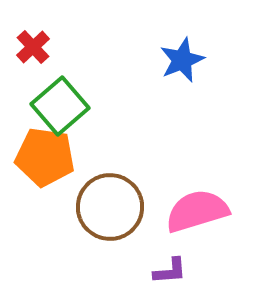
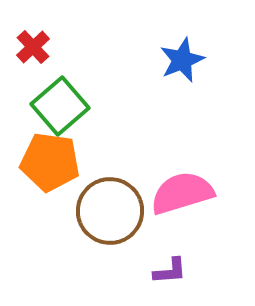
orange pentagon: moved 5 px right, 5 px down
brown circle: moved 4 px down
pink semicircle: moved 15 px left, 18 px up
